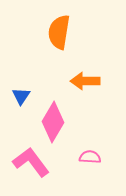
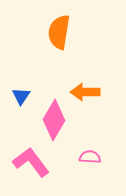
orange arrow: moved 11 px down
pink diamond: moved 1 px right, 2 px up
